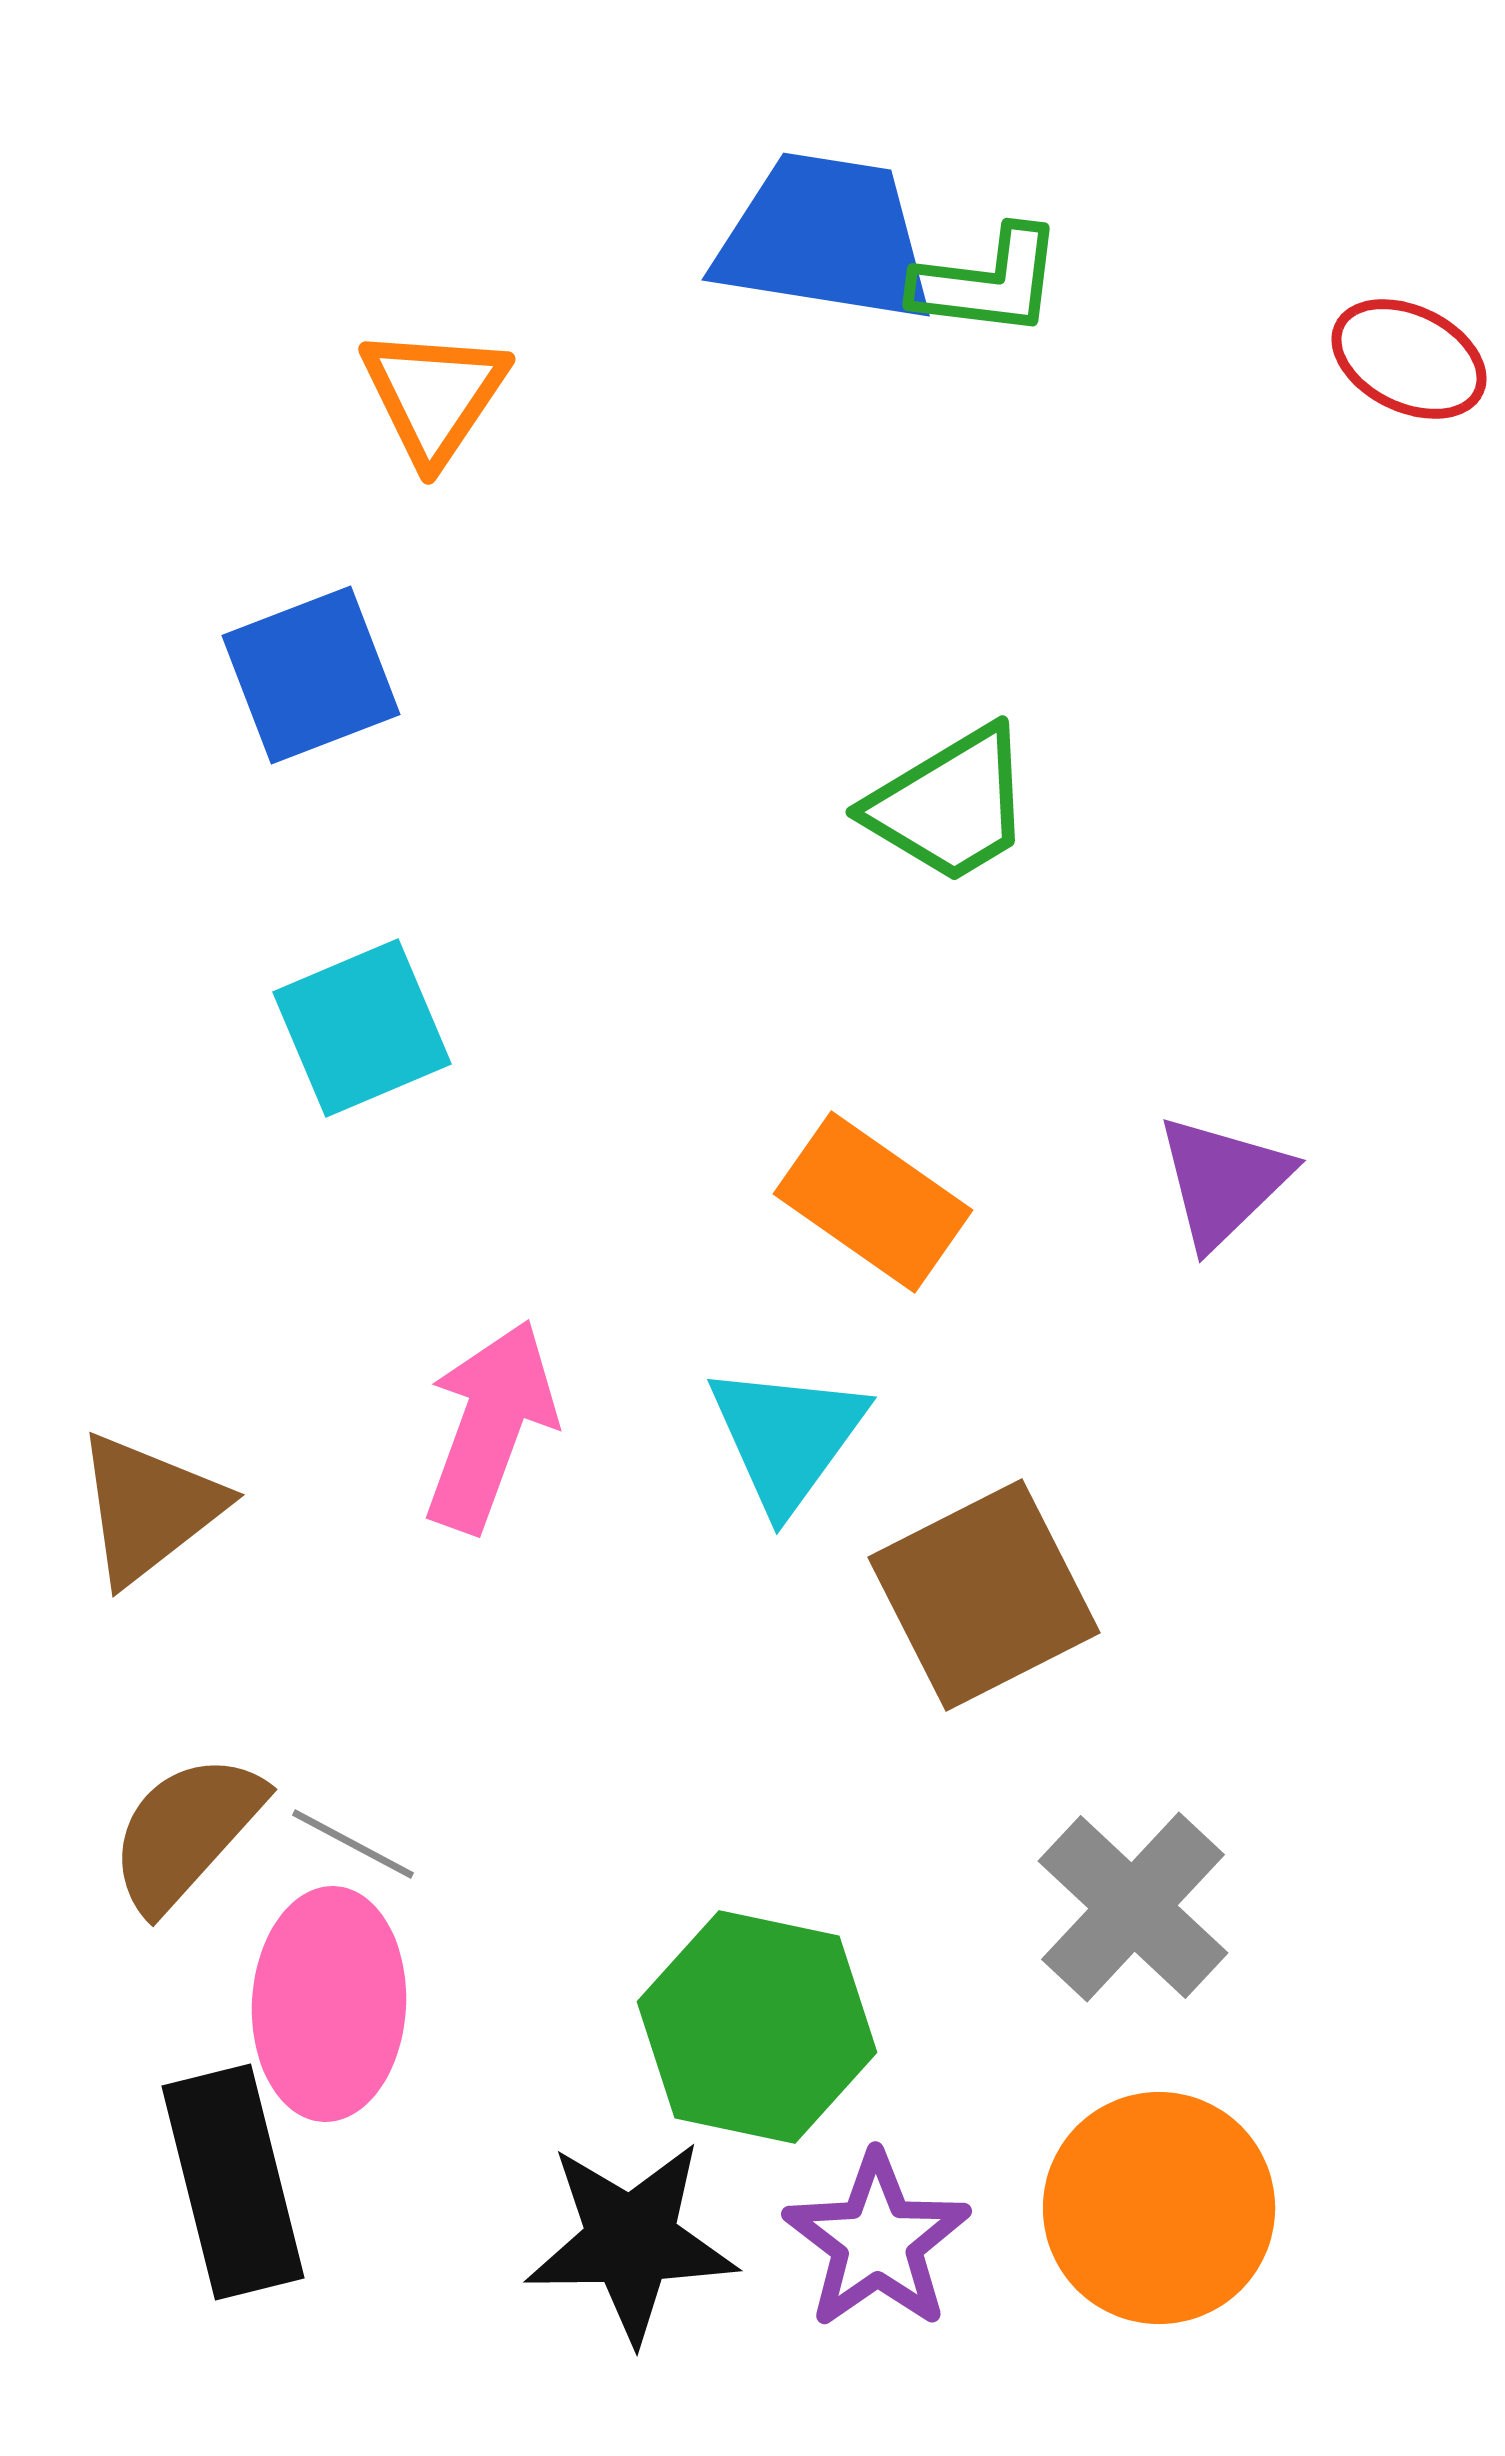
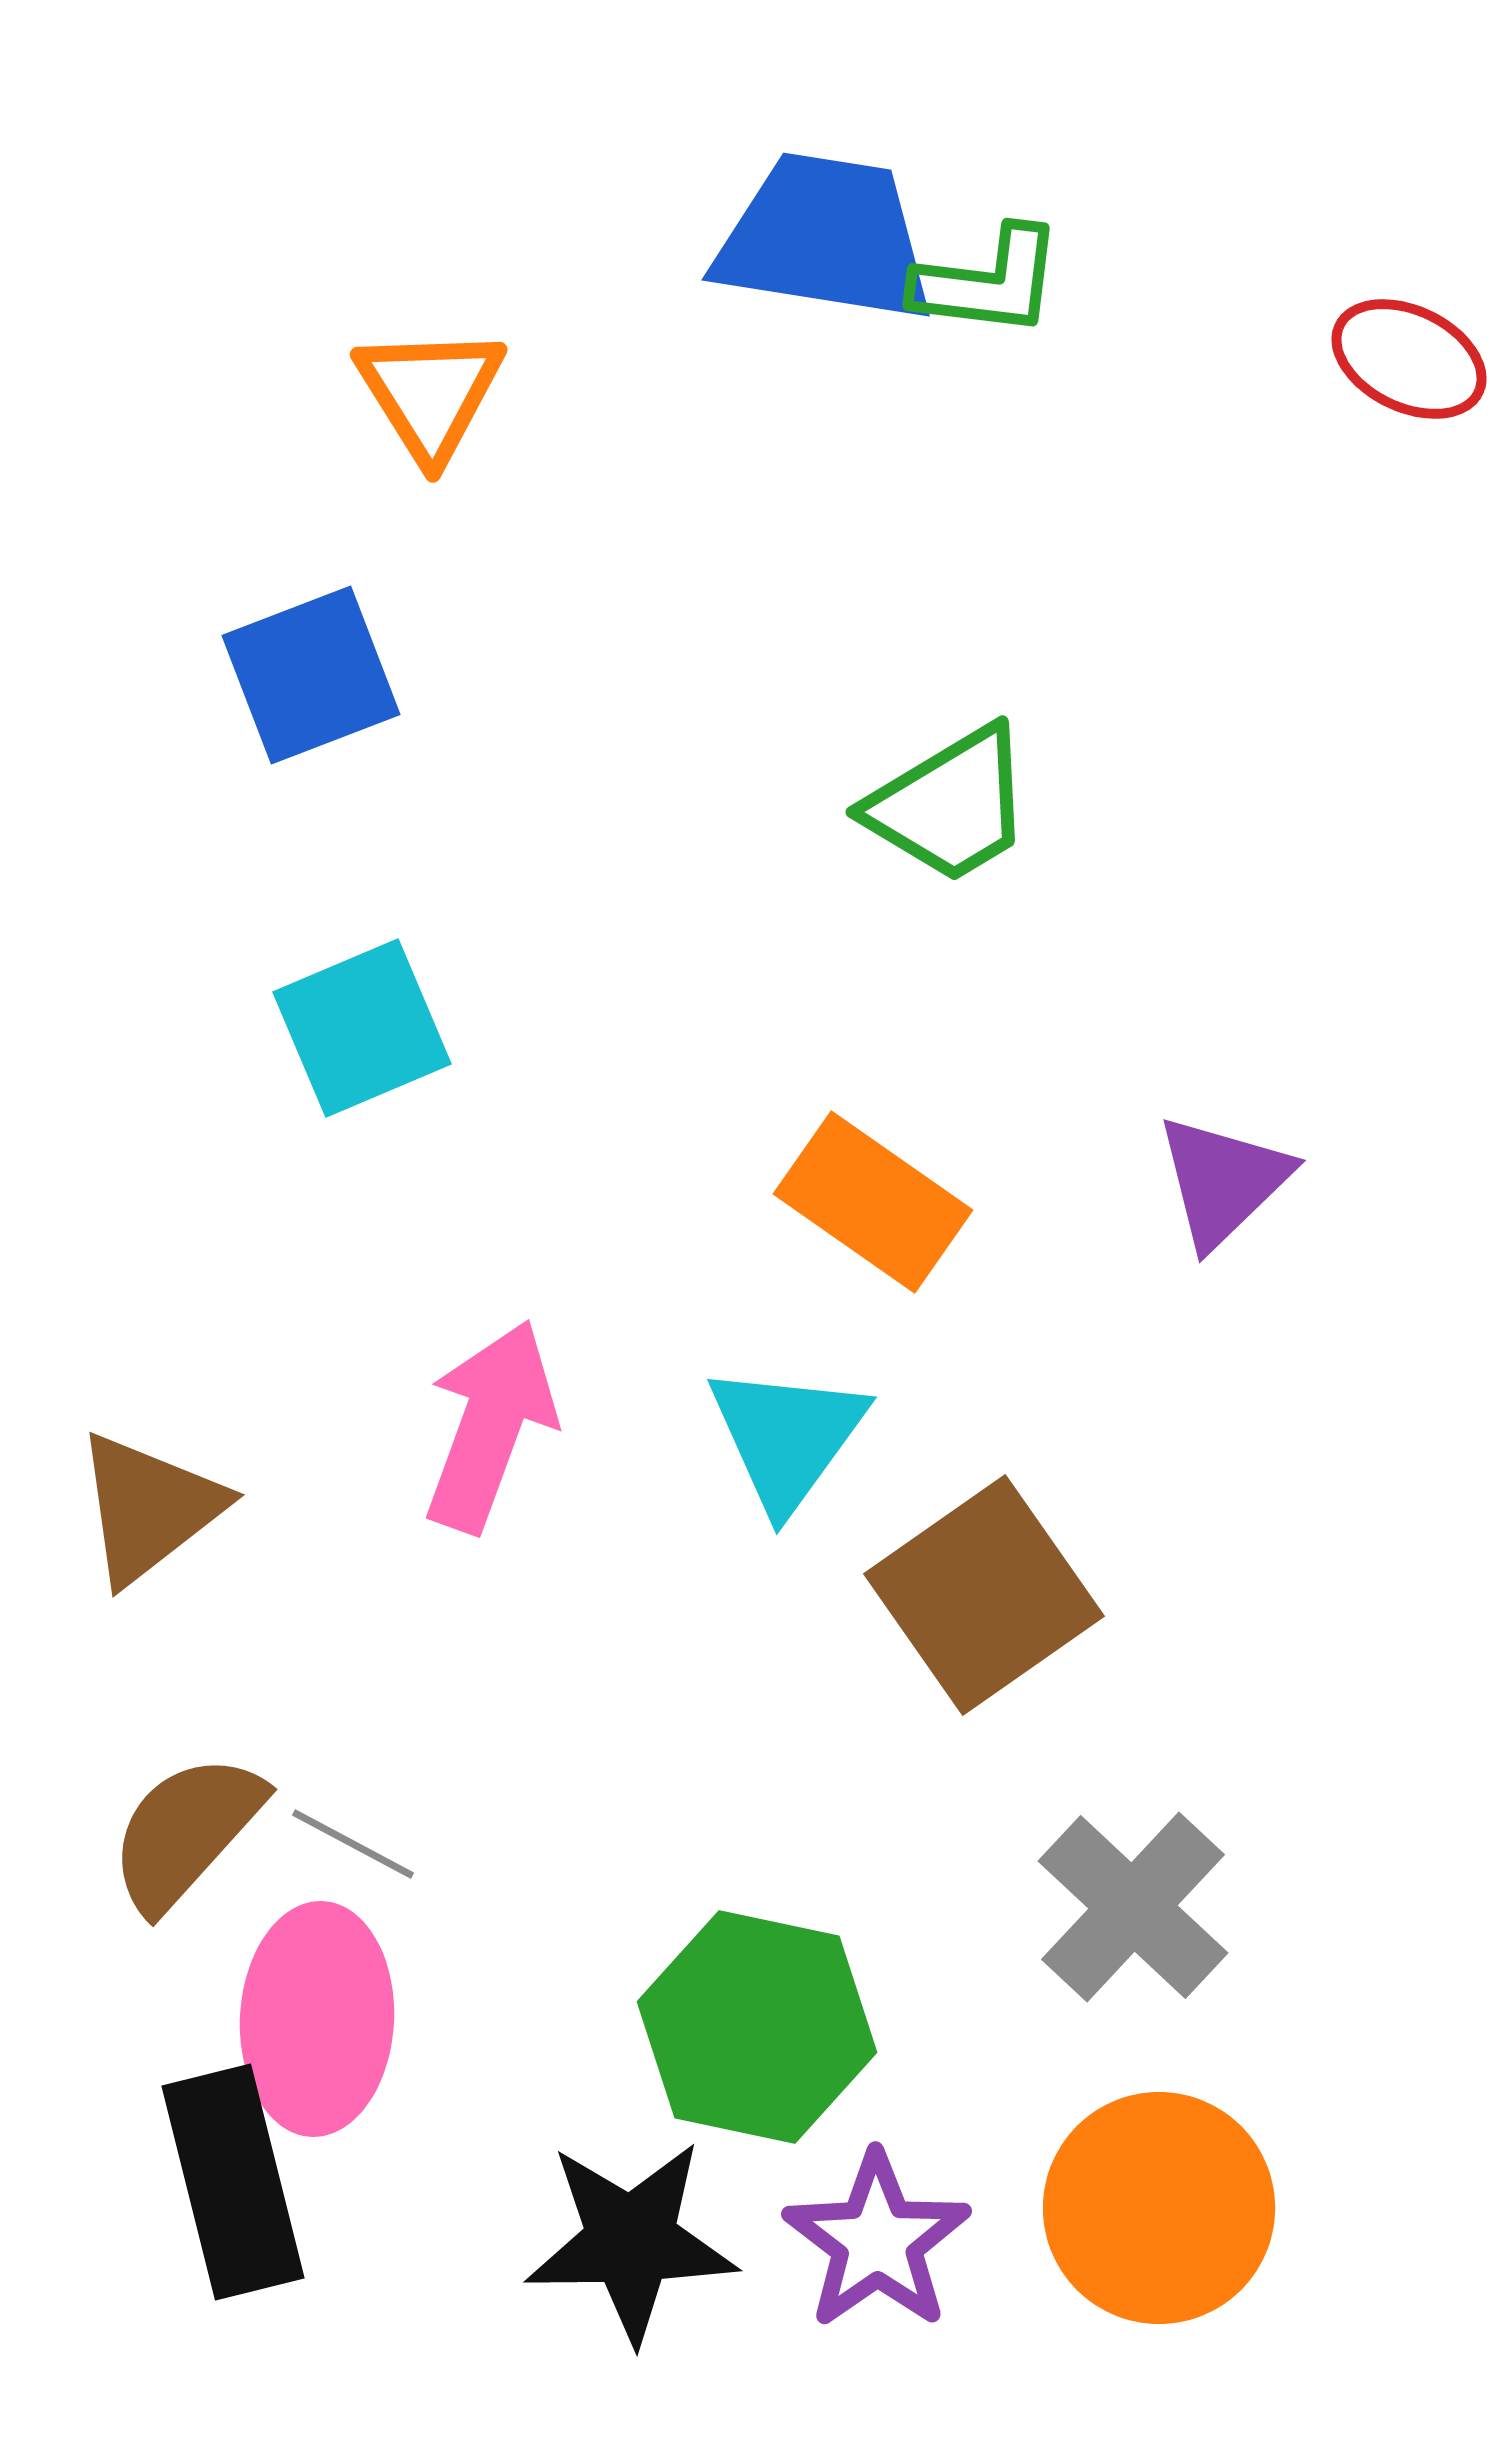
orange triangle: moved 4 px left, 2 px up; rotated 6 degrees counterclockwise
brown square: rotated 8 degrees counterclockwise
pink ellipse: moved 12 px left, 15 px down
